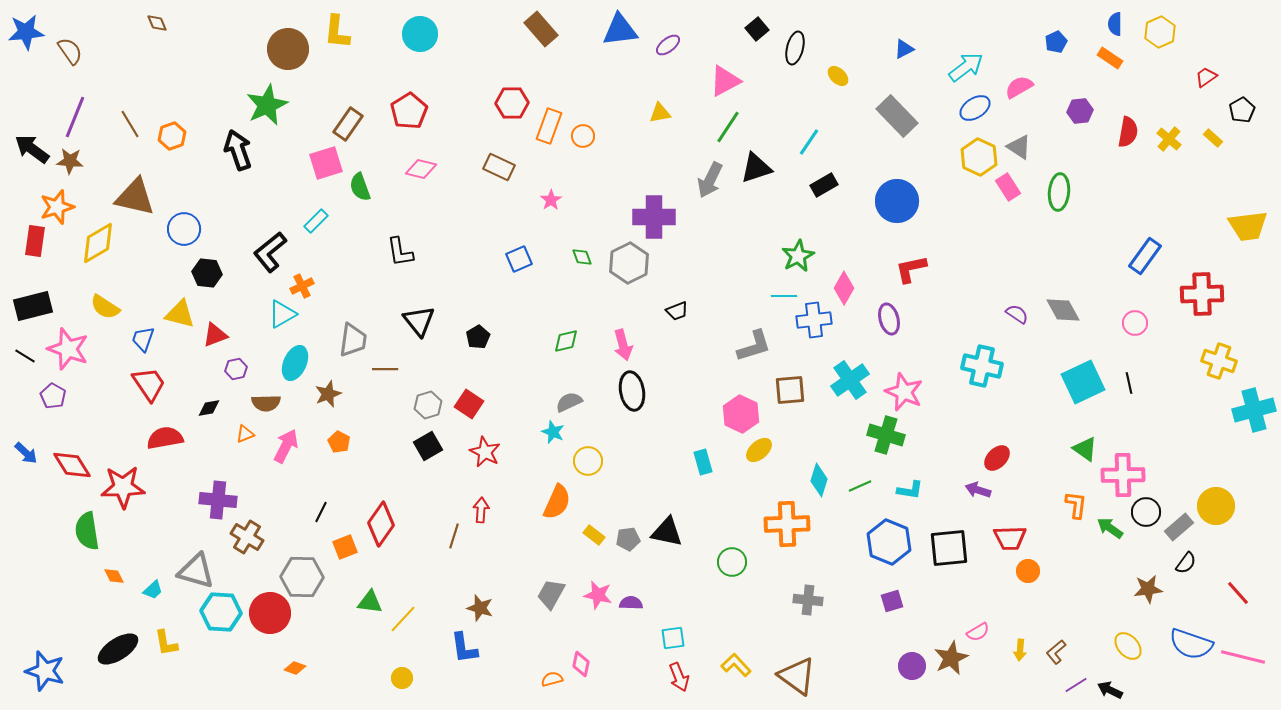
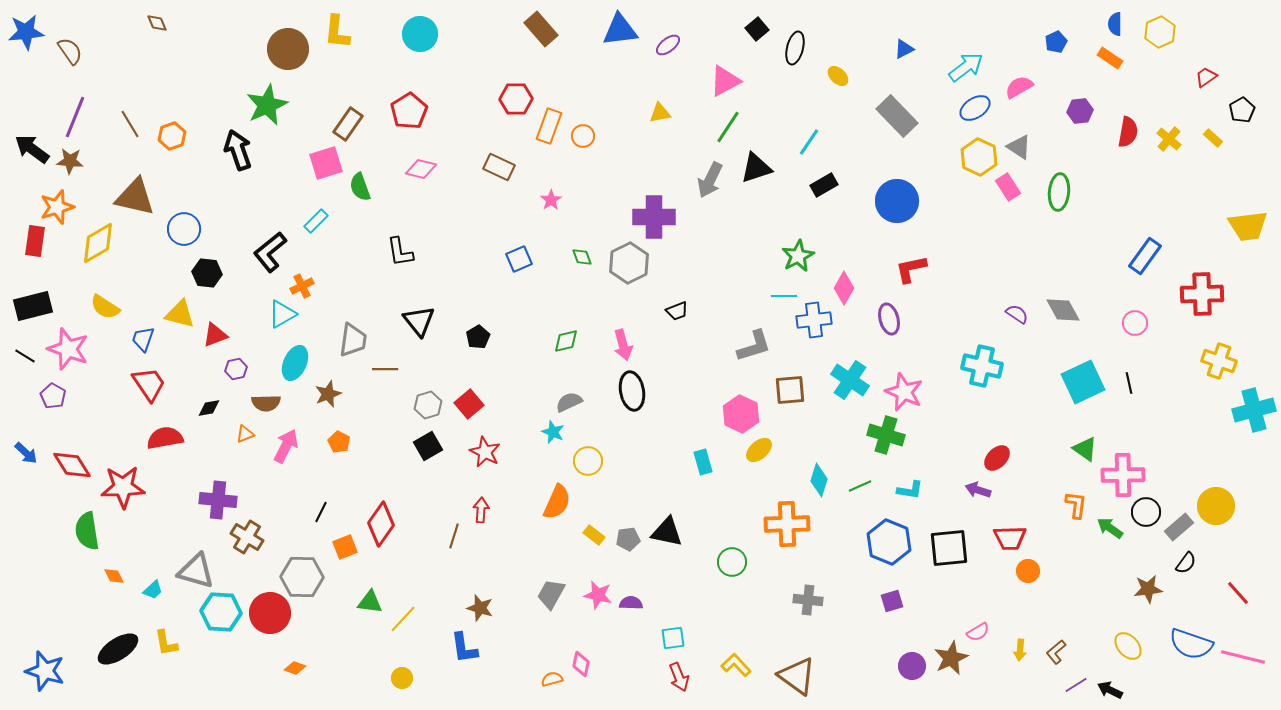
red hexagon at (512, 103): moved 4 px right, 4 px up
cyan cross at (850, 380): rotated 21 degrees counterclockwise
red square at (469, 404): rotated 16 degrees clockwise
